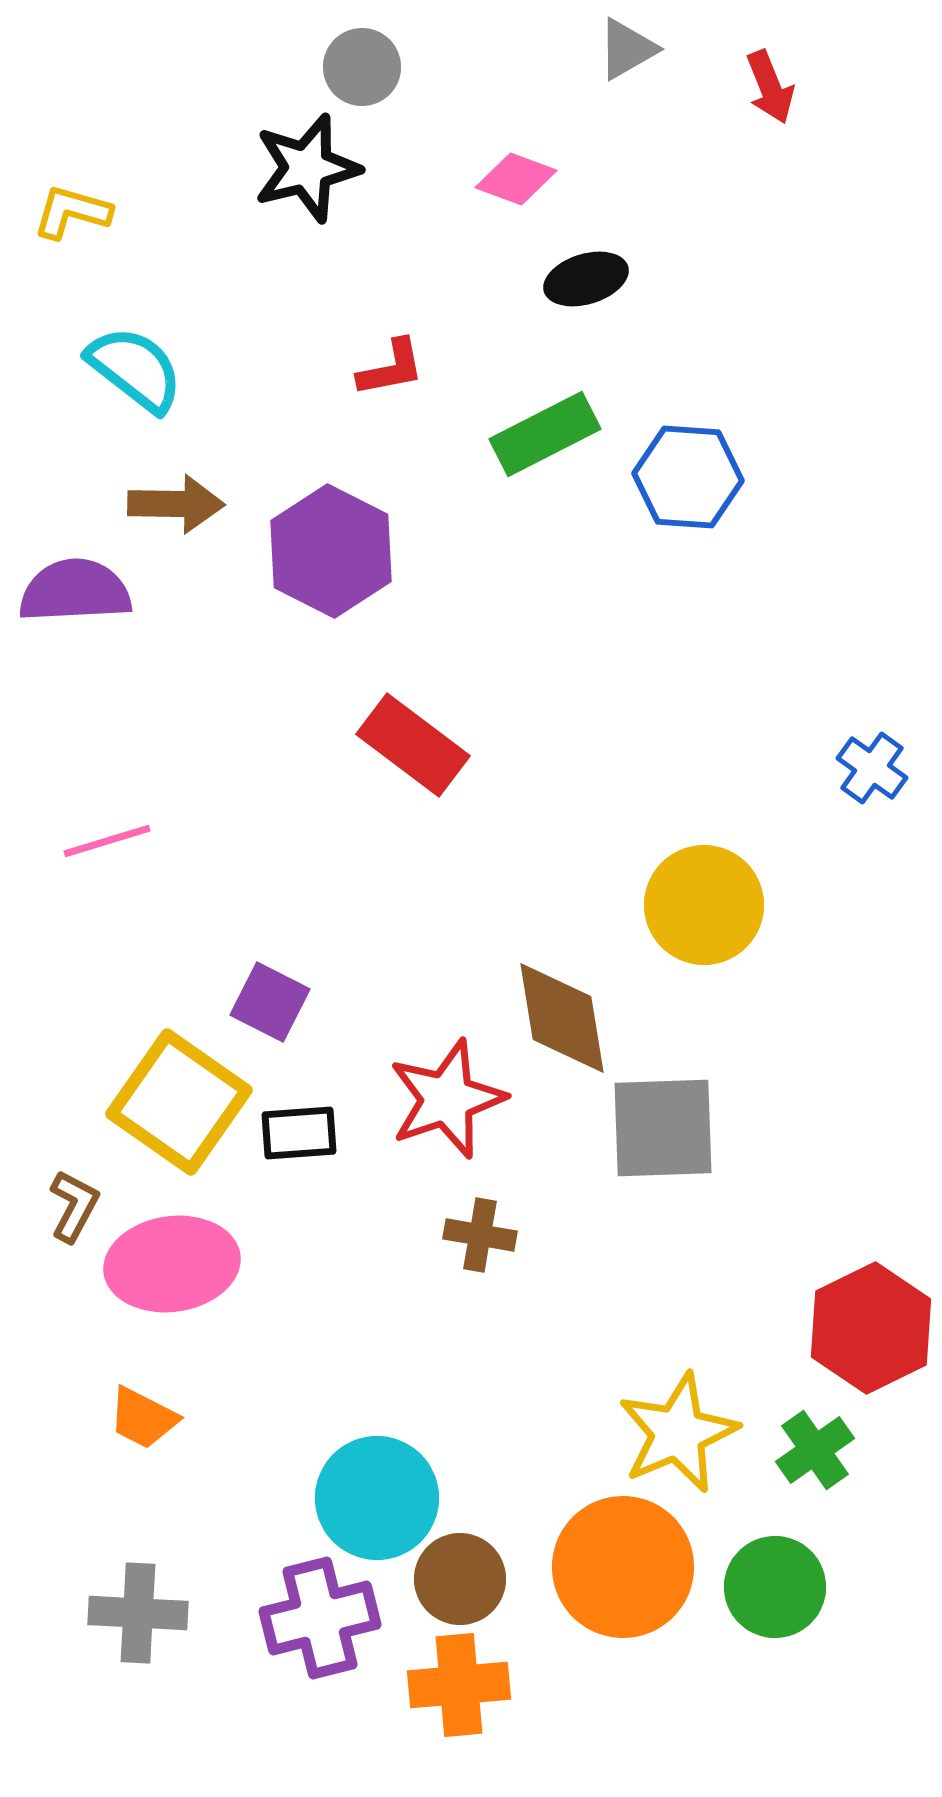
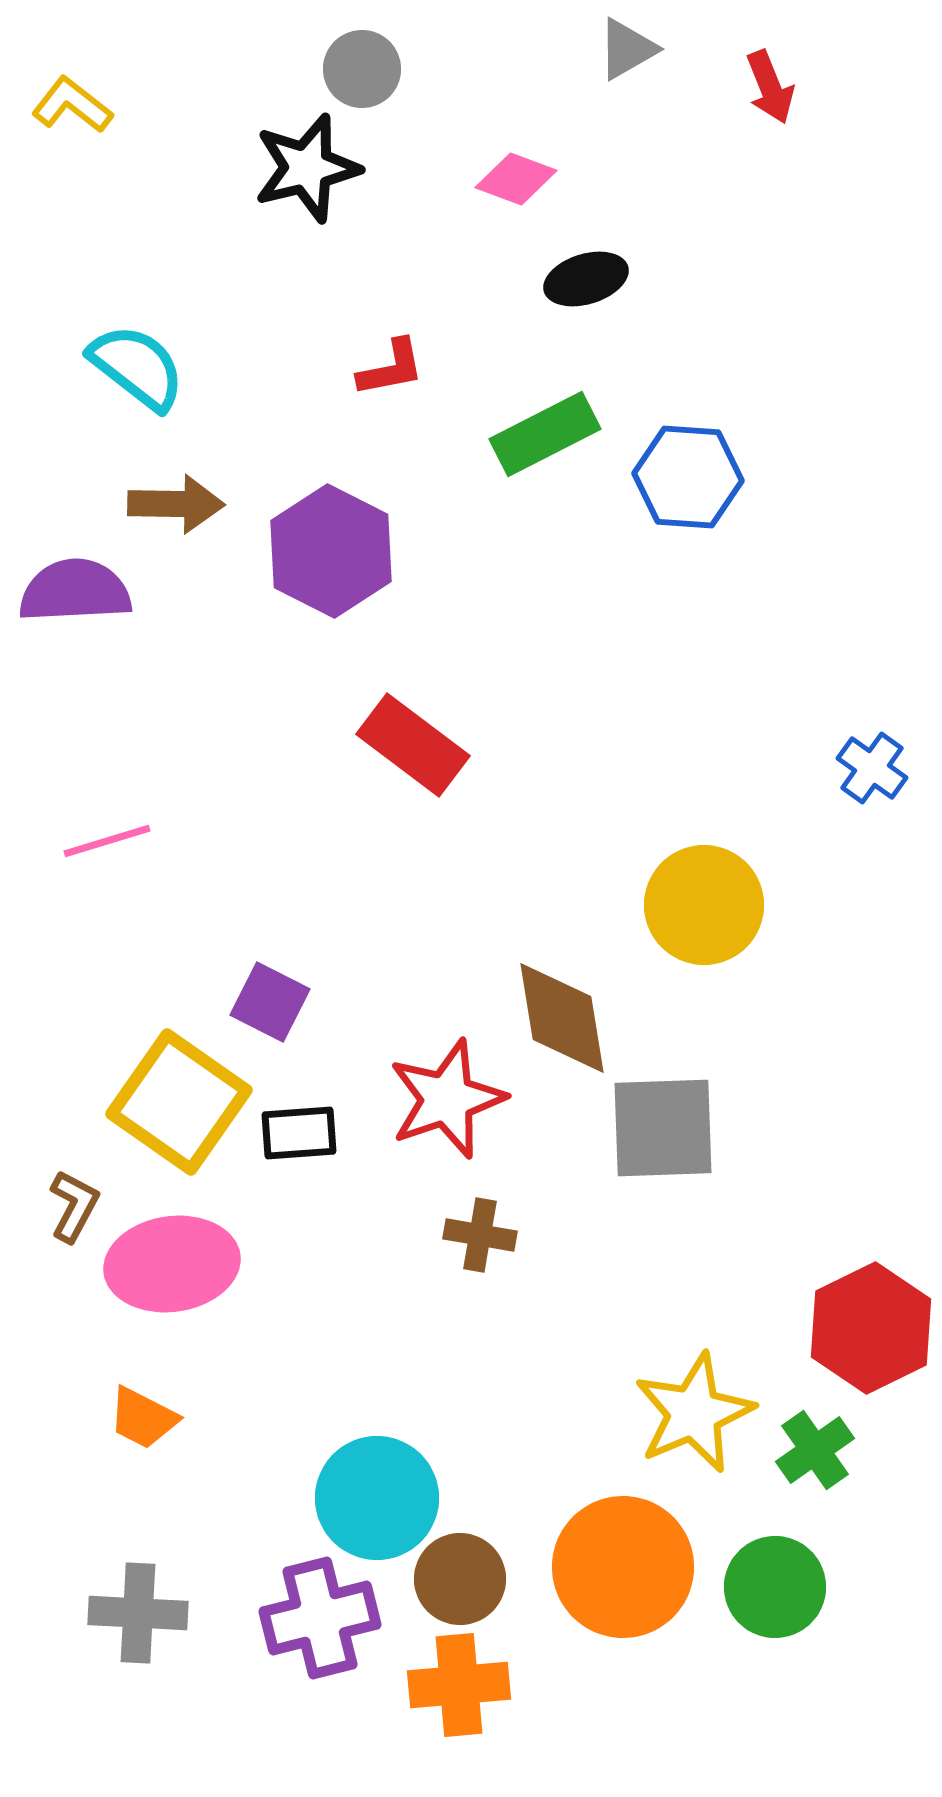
gray circle: moved 2 px down
yellow L-shape: moved 107 px up; rotated 22 degrees clockwise
cyan semicircle: moved 2 px right, 2 px up
yellow star: moved 16 px right, 20 px up
